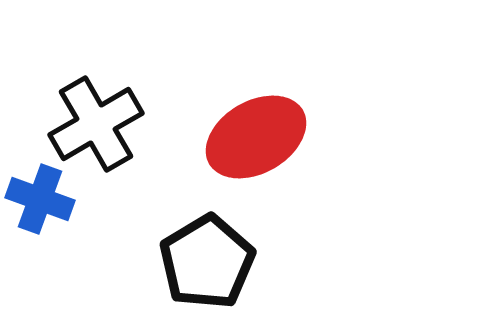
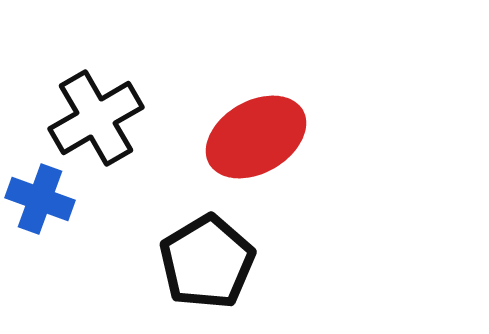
black cross: moved 6 px up
